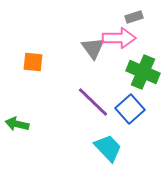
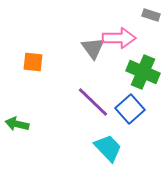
gray rectangle: moved 17 px right, 2 px up; rotated 36 degrees clockwise
